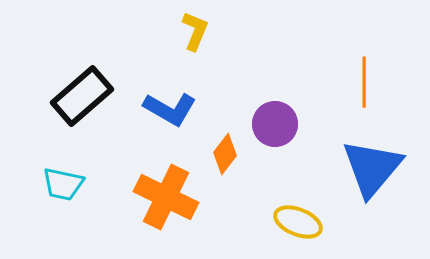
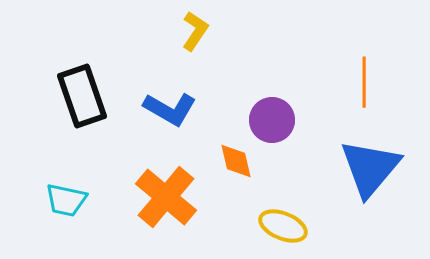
yellow L-shape: rotated 12 degrees clockwise
black rectangle: rotated 68 degrees counterclockwise
purple circle: moved 3 px left, 4 px up
orange diamond: moved 11 px right, 7 px down; rotated 51 degrees counterclockwise
blue triangle: moved 2 px left
cyan trapezoid: moved 3 px right, 16 px down
orange cross: rotated 14 degrees clockwise
yellow ellipse: moved 15 px left, 4 px down
